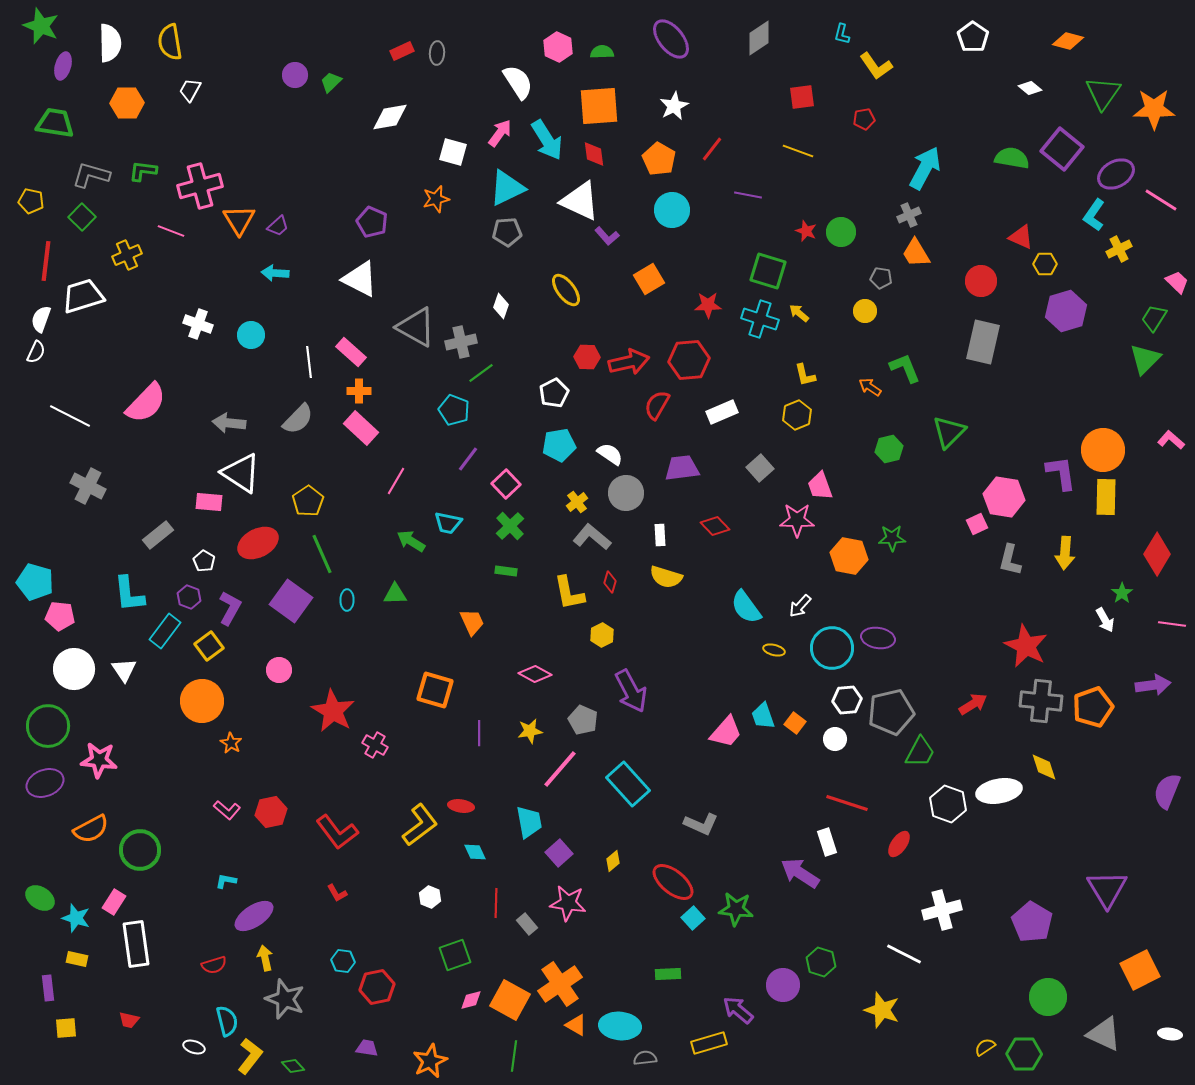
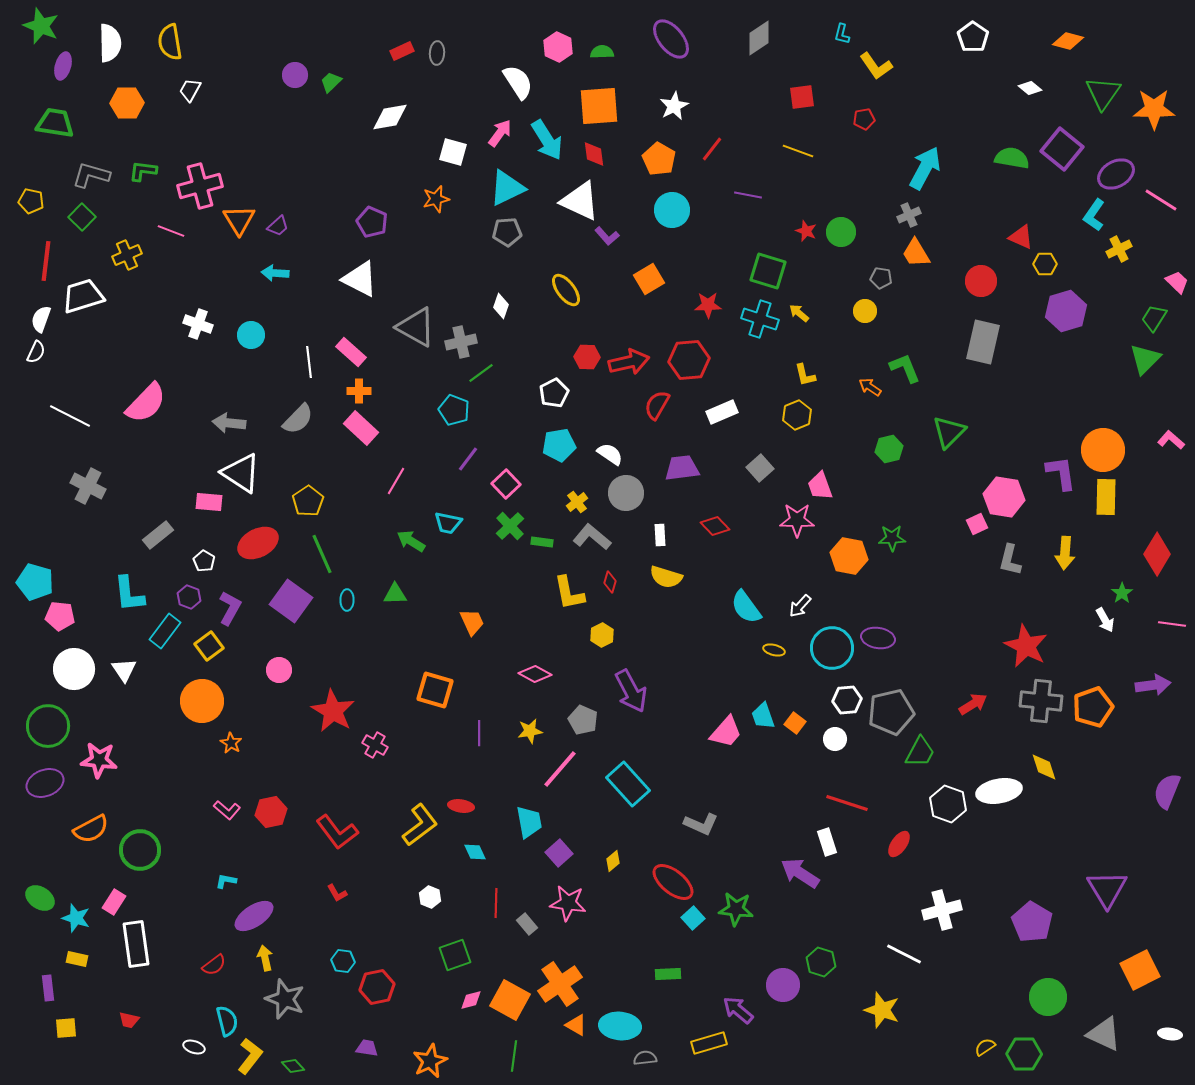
green rectangle at (506, 571): moved 36 px right, 29 px up
red semicircle at (214, 965): rotated 20 degrees counterclockwise
